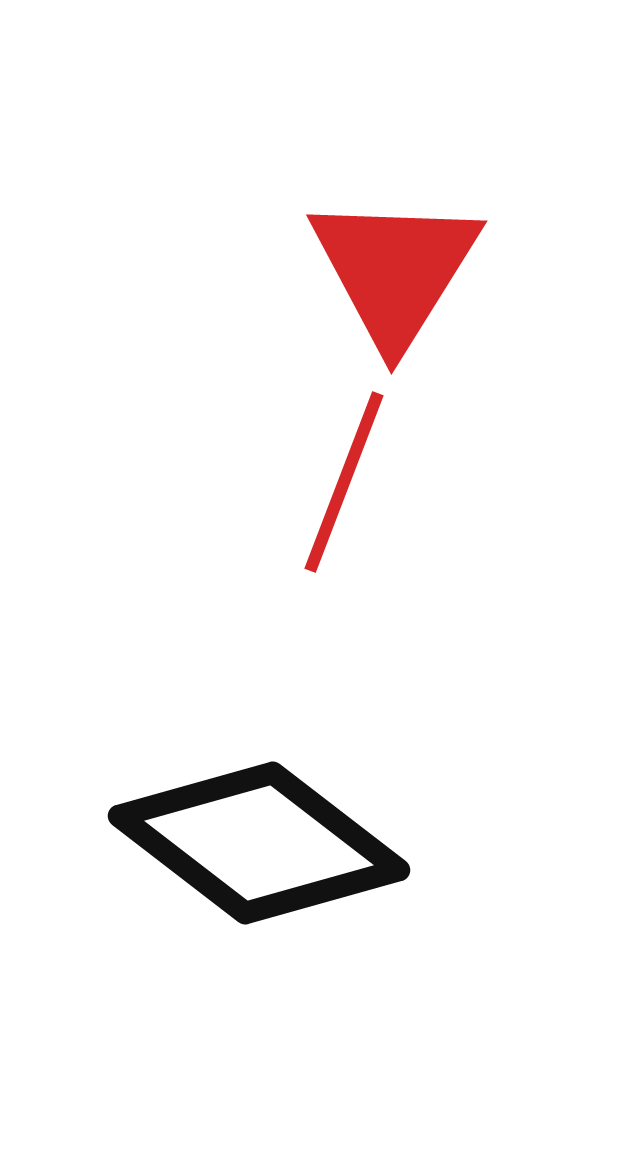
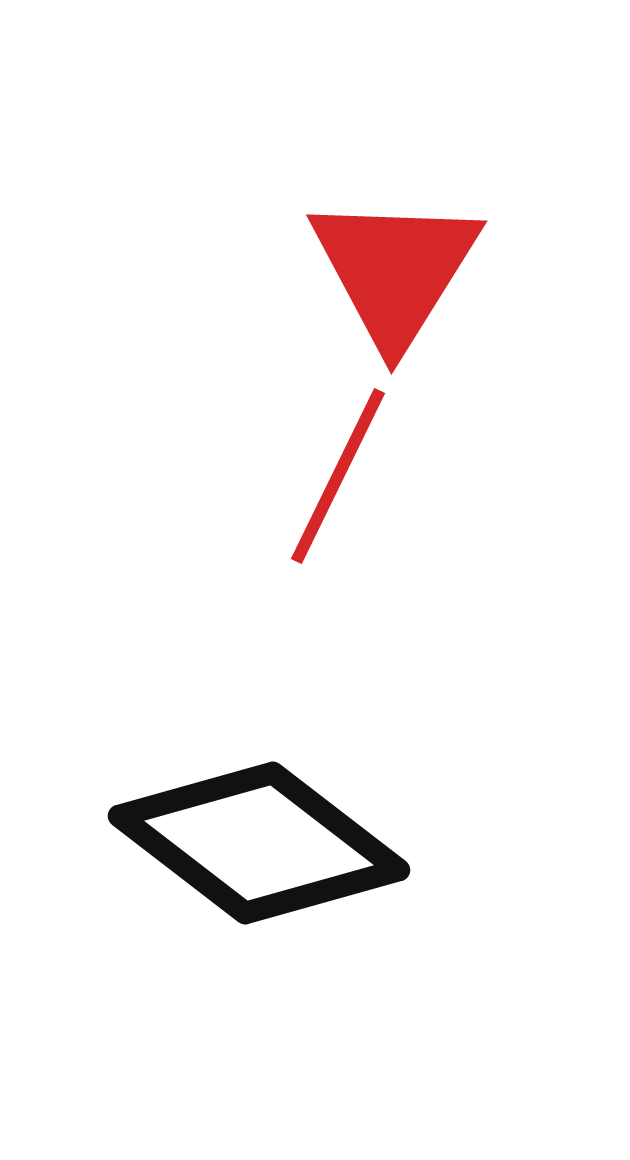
red line: moved 6 px left, 6 px up; rotated 5 degrees clockwise
